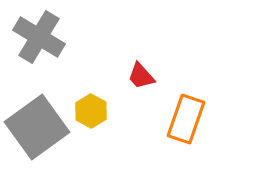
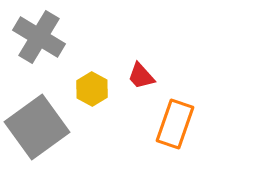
yellow hexagon: moved 1 px right, 22 px up
orange rectangle: moved 11 px left, 5 px down
